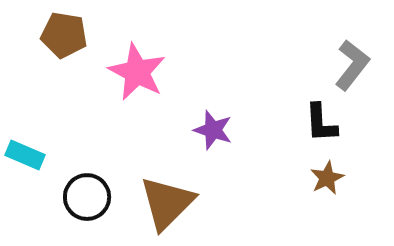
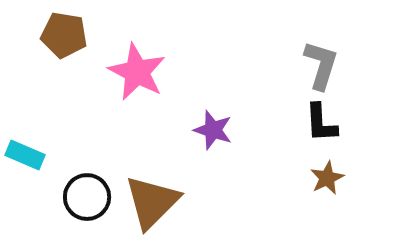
gray L-shape: moved 31 px left; rotated 21 degrees counterclockwise
brown triangle: moved 15 px left, 1 px up
